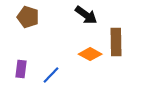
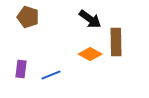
black arrow: moved 4 px right, 4 px down
blue line: rotated 24 degrees clockwise
